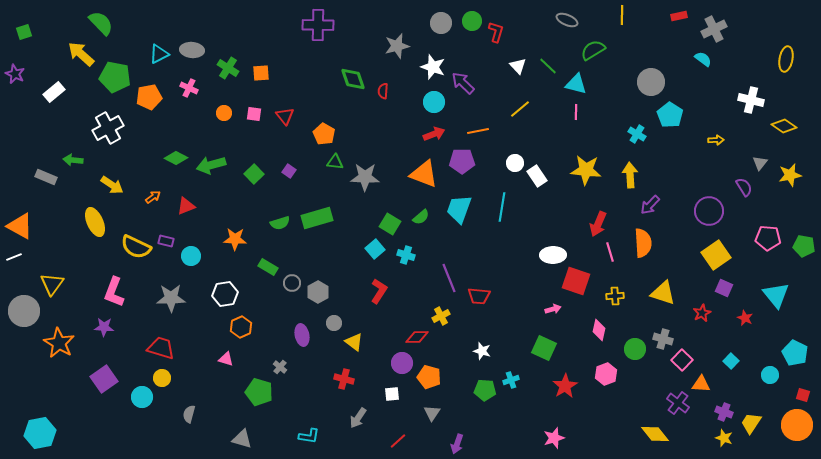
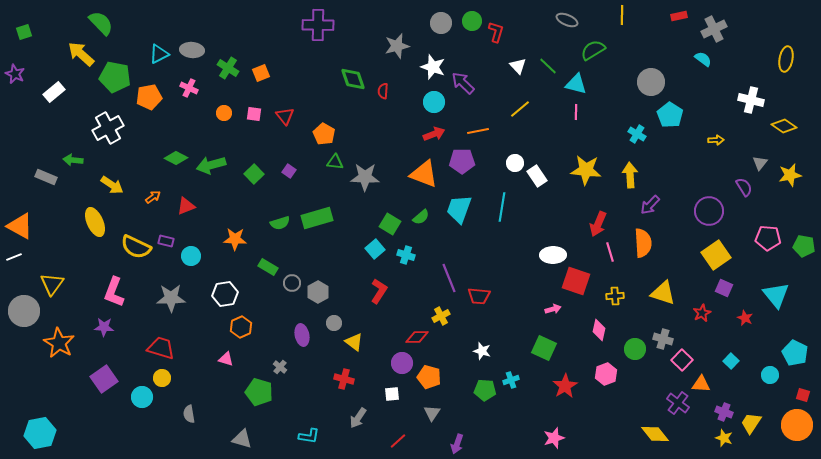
orange square at (261, 73): rotated 18 degrees counterclockwise
gray semicircle at (189, 414): rotated 24 degrees counterclockwise
